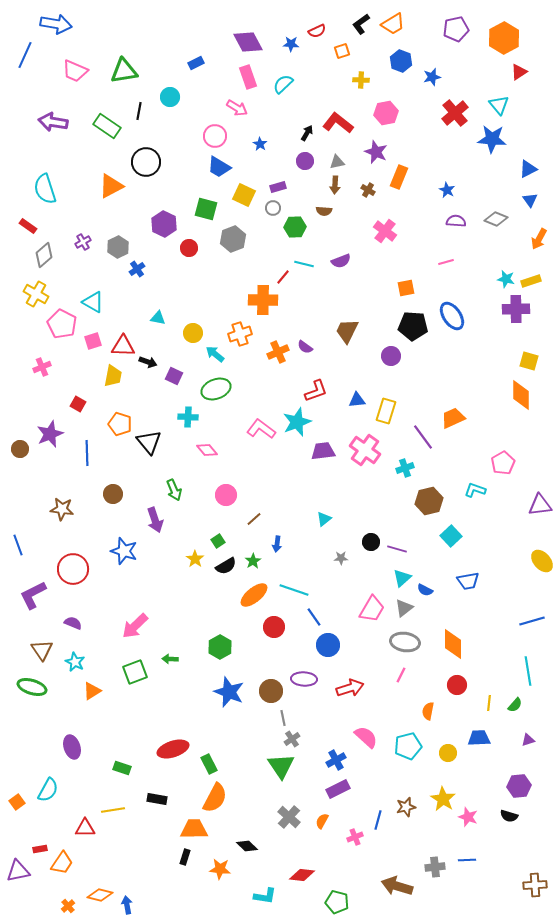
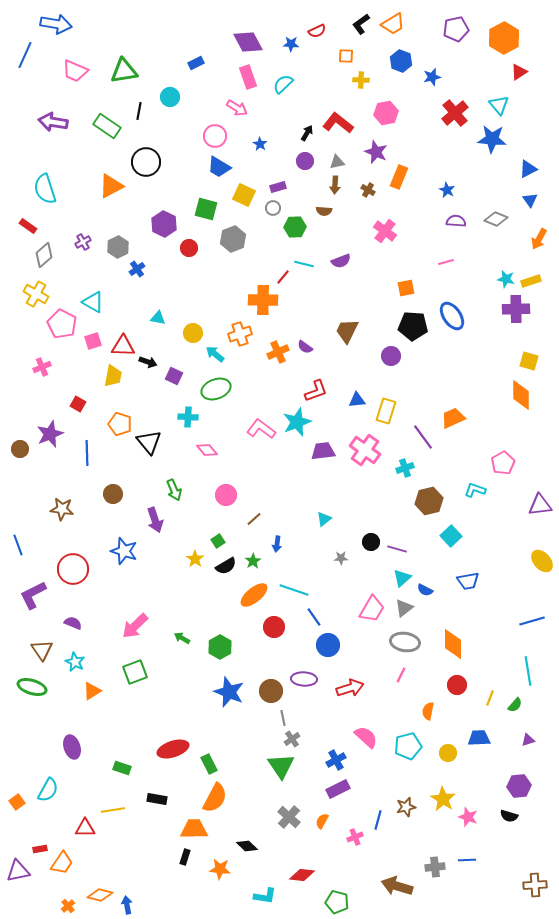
orange square at (342, 51): moved 4 px right, 5 px down; rotated 21 degrees clockwise
green arrow at (170, 659): moved 12 px right, 21 px up; rotated 28 degrees clockwise
yellow line at (489, 703): moved 1 px right, 5 px up; rotated 14 degrees clockwise
